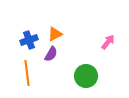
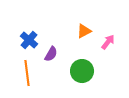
orange triangle: moved 29 px right, 3 px up
blue cross: rotated 30 degrees counterclockwise
green circle: moved 4 px left, 5 px up
